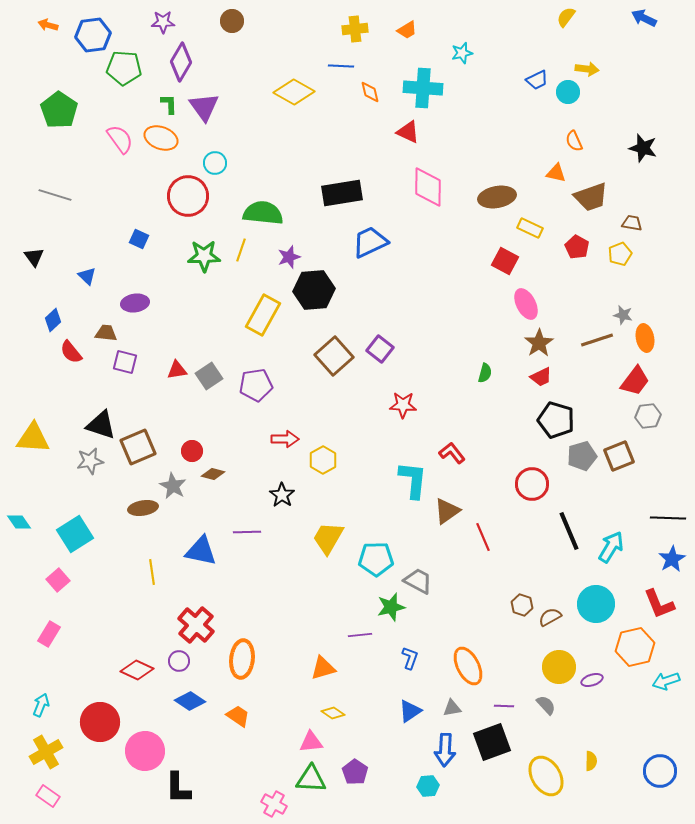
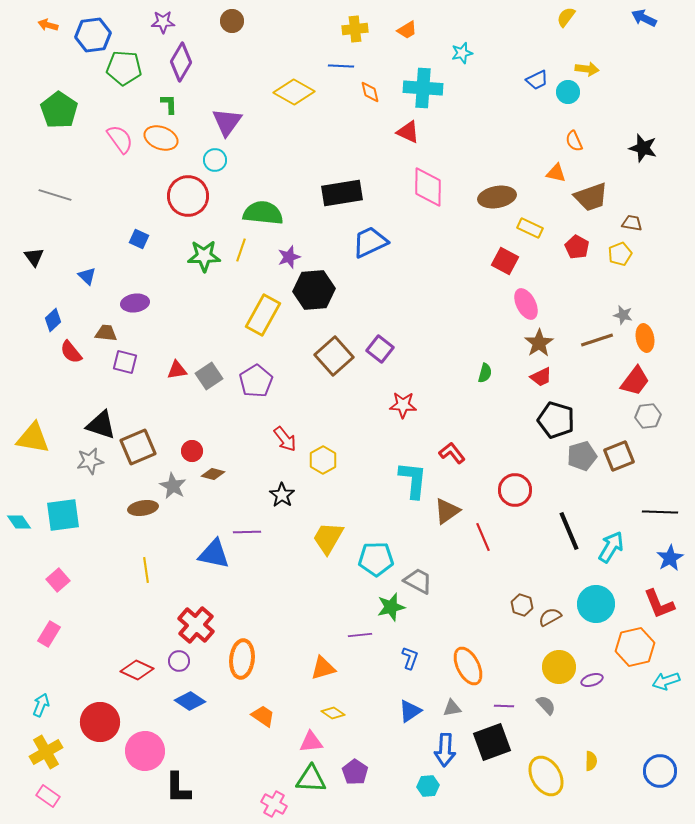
purple triangle at (204, 107): moved 23 px right, 15 px down; rotated 12 degrees clockwise
cyan circle at (215, 163): moved 3 px up
purple pentagon at (256, 385): moved 4 px up; rotated 24 degrees counterclockwise
yellow triangle at (33, 438): rotated 6 degrees clockwise
red arrow at (285, 439): rotated 52 degrees clockwise
red circle at (532, 484): moved 17 px left, 6 px down
black line at (668, 518): moved 8 px left, 6 px up
cyan square at (75, 534): moved 12 px left, 19 px up; rotated 24 degrees clockwise
blue triangle at (201, 551): moved 13 px right, 3 px down
blue star at (672, 559): moved 2 px left, 1 px up
yellow line at (152, 572): moved 6 px left, 2 px up
orange trapezoid at (238, 716): moved 25 px right
